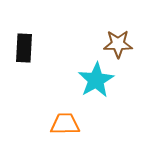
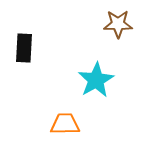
brown star: moved 20 px up
